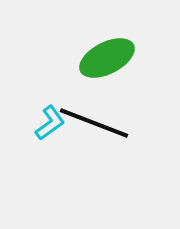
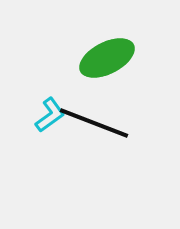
cyan L-shape: moved 8 px up
